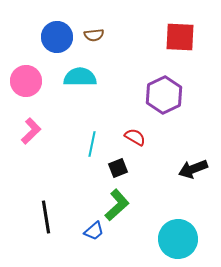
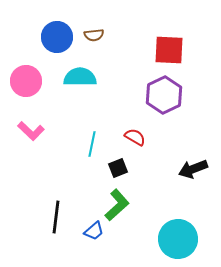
red square: moved 11 px left, 13 px down
pink L-shape: rotated 88 degrees clockwise
black line: moved 10 px right; rotated 16 degrees clockwise
